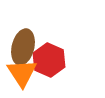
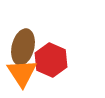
red hexagon: moved 2 px right
